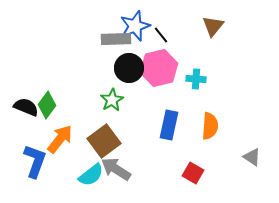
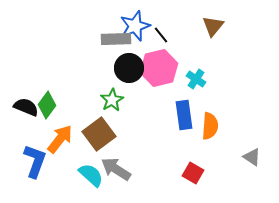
cyan cross: rotated 30 degrees clockwise
blue rectangle: moved 15 px right, 10 px up; rotated 20 degrees counterclockwise
brown square: moved 5 px left, 7 px up
cyan semicircle: rotated 100 degrees counterclockwise
